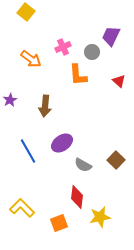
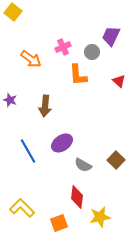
yellow square: moved 13 px left
purple star: rotated 24 degrees counterclockwise
